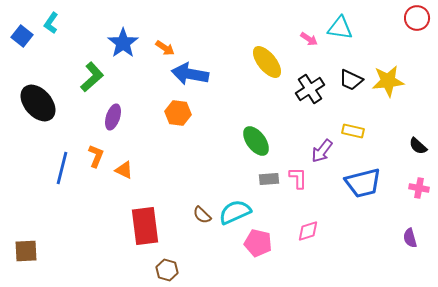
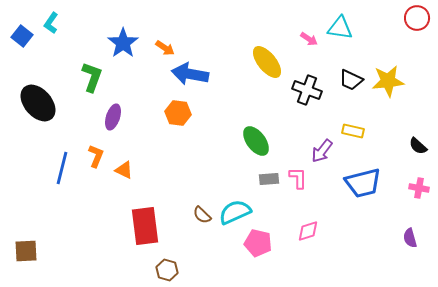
green L-shape: rotated 28 degrees counterclockwise
black cross: moved 3 px left, 1 px down; rotated 36 degrees counterclockwise
